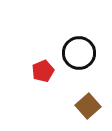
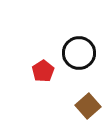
red pentagon: rotated 10 degrees counterclockwise
